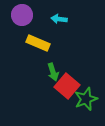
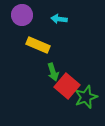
yellow rectangle: moved 2 px down
green star: moved 2 px up
